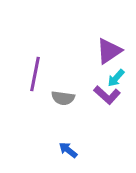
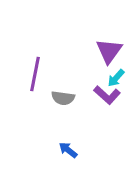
purple triangle: rotated 20 degrees counterclockwise
